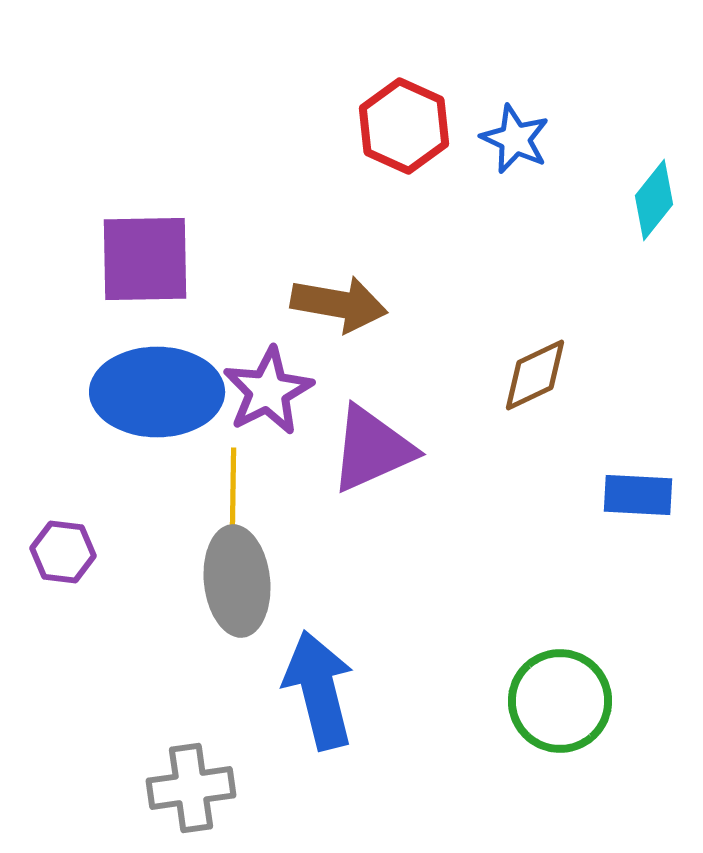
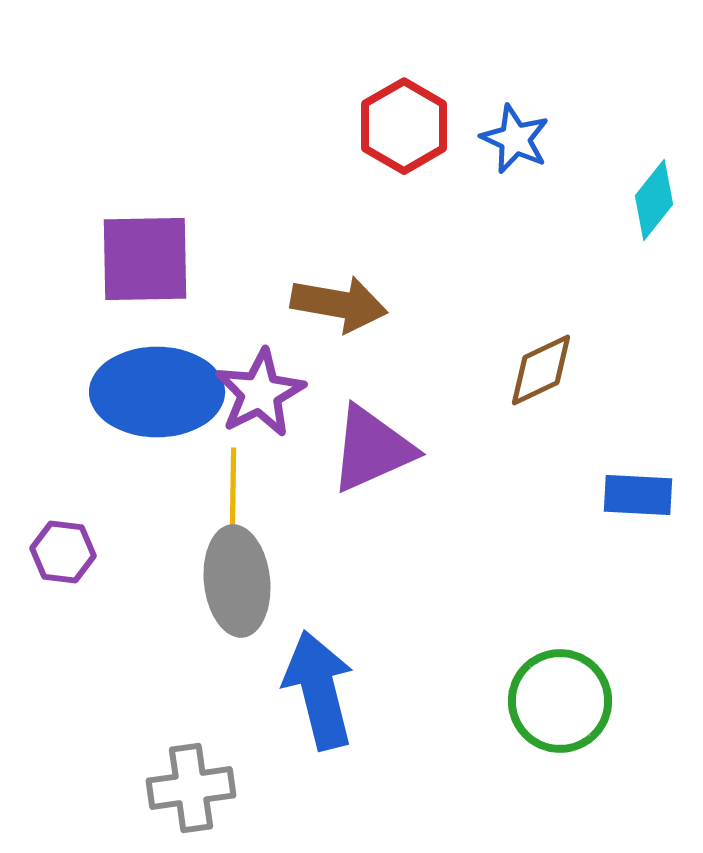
red hexagon: rotated 6 degrees clockwise
brown diamond: moved 6 px right, 5 px up
purple star: moved 8 px left, 2 px down
